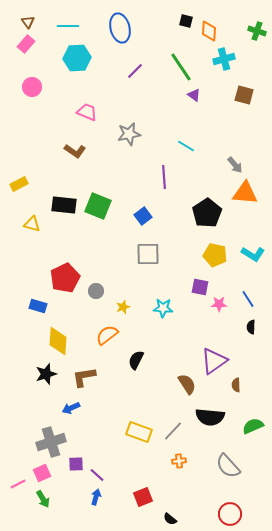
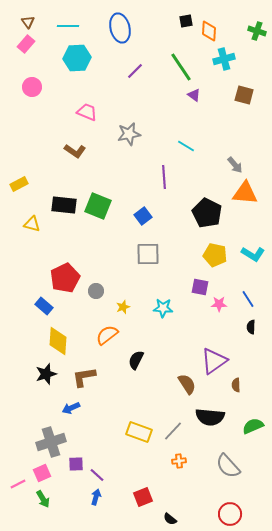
black square at (186, 21): rotated 24 degrees counterclockwise
black pentagon at (207, 213): rotated 12 degrees counterclockwise
blue rectangle at (38, 306): moved 6 px right; rotated 24 degrees clockwise
